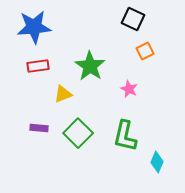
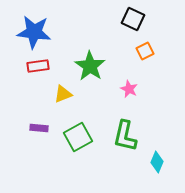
blue star: moved 5 px down; rotated 12 degrees clockwise
green square: moved 4 px down; rotated 16 degrees clockwise
